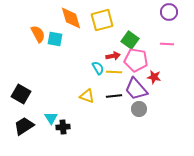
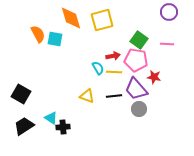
green square: moved 9 px right
cyan triangle: rotated 24 degrees counterclockwise
